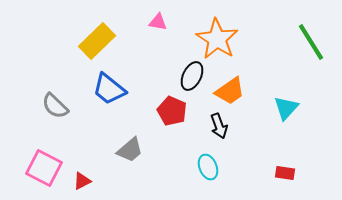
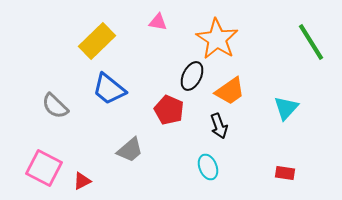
red pentagon: moved 3 px left, 1 px up
